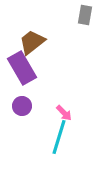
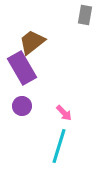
cyan line: moved 9 px down
